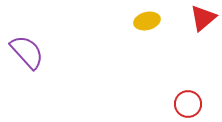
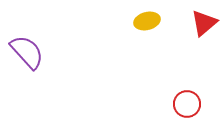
red triangle: moved 1 px right, 5 px down
red circle: moved 1 px left
